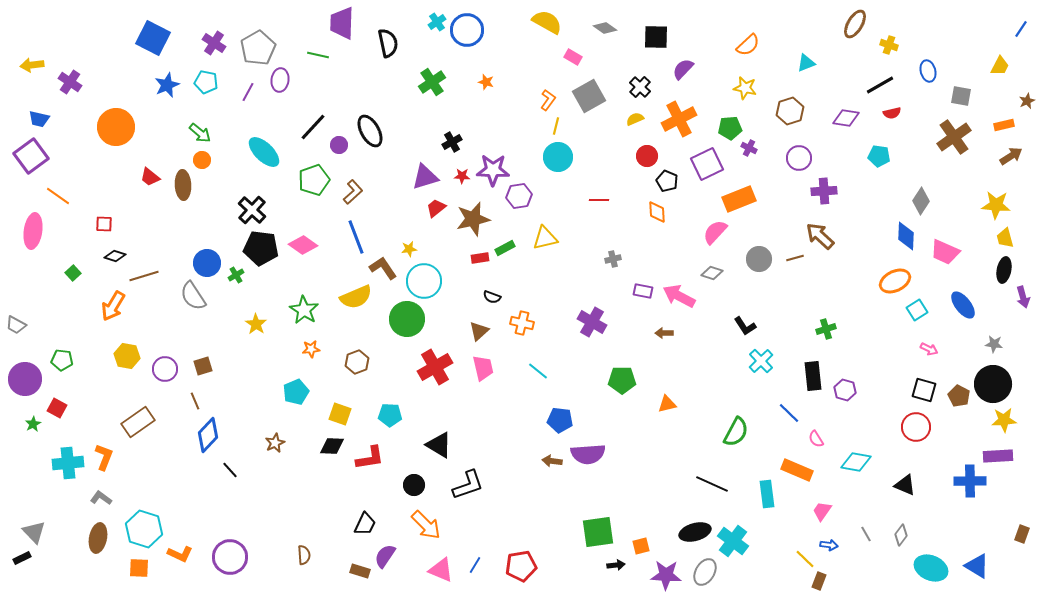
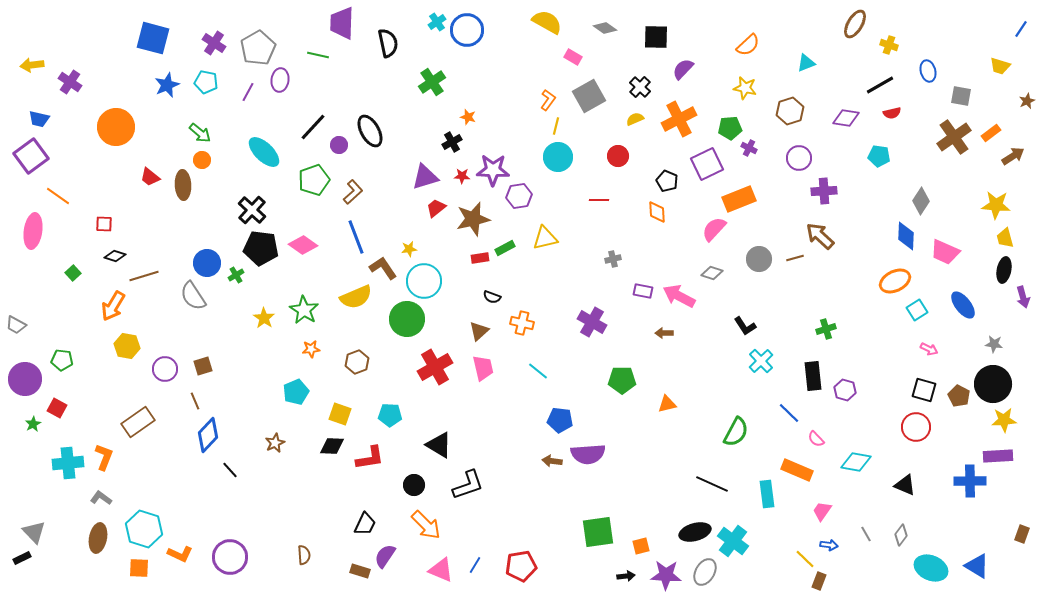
blue square at (153, 38): rotated 12 degrees counterclockwise
yellow trapezoid at (1000, 66): rotated 80 degrees clockwise
orange star at (486, 82): moved 18 px left, 35 px down
orange rectangle at (1004, 125): moved 13 px left, 8 px down; rotated 24 degrees counterclockwise
red circle at (647, 156): moved 29 px left
brown arrow at (1011, 156): moved 2 px right
pink semicircle at (715, 232): moved 1 px left, 3 px up
yellow star at (256, 324): moved 8 px right, 6 px up
yellow hexagon at (127, 356): moved 10 px up
pink semicircle at (816, 439): rotated 12 degrees counterclockwise
black arrow at (616, 565): moved 10 px right, 11 px down
